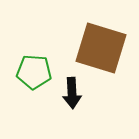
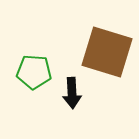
brown square: moved 6 px right, 4 px down
